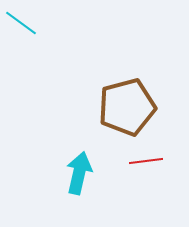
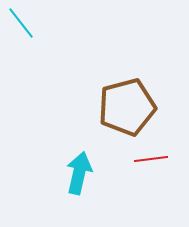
cyan line: rotated 16 degrees clockwise
red line: moved 5 px right, 2 px up
